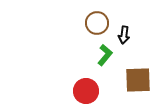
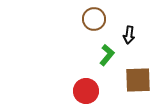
brown circle: moved 3 px left, 4 px up
black arrow: moved 5 px right
green L-shape: moved 2 px right
